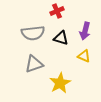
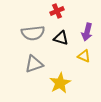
purple arrow: moved 2 px right, 1 px down
